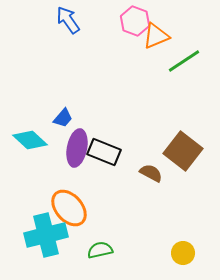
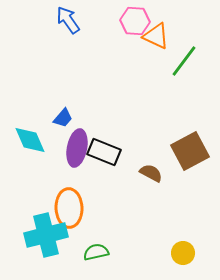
pink hexagon: rotated 16 degrees counterclockwise
orange triangle: rotated 48 degrees clockwise
green line: rotated 20 degrees counterclockwise
cyan diamond: rotated 24 degrees clockwise
brown square: moved 7 px right; rotated 24 degrees clockwise
orange ellipse: rotated 39 degrees clockwise
green semicircle: moved 4 px left, 2 px down
